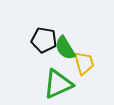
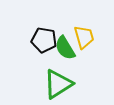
yellow trapezoid: moved 26 px up
green triangle: rotated 8 degrees counterclockwise
